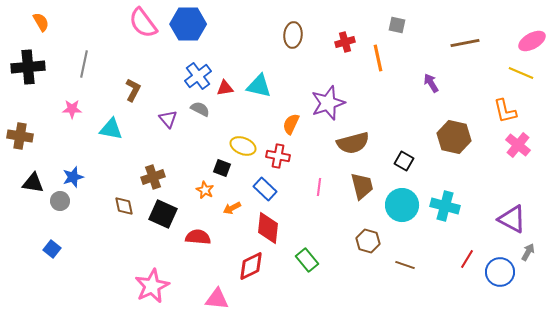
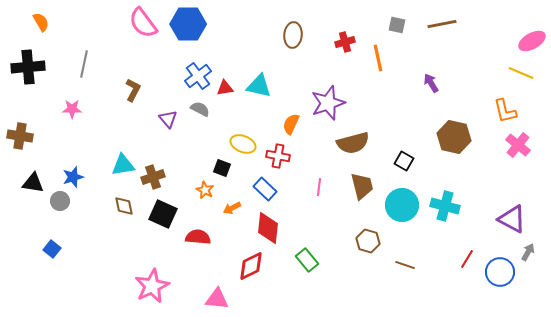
brown line at (465, 43): moved 23 px left, 19 px up
cyan triangle at (111, 129): moved 12 px right, 36 px down; rotated 20 degrees counterclockwise
yellow ellipse at (243, 146): moved 2 px up
